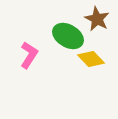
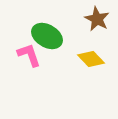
green ellipse: moved 21 px left
pink L-shape: rotated 52 degrees counterclockwise
